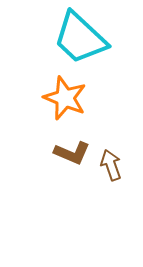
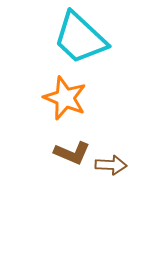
brown arrow: rotated 112 degrees clockwise
